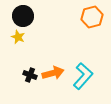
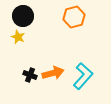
orange hexagon: moved 18 px left
